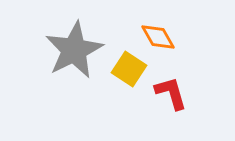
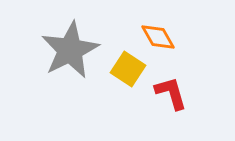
gray star: moved 4 px left
yellow square: moved 1 px left
